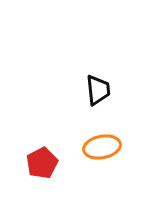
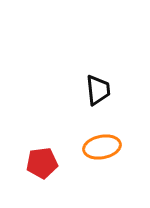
red pentagon: rotated 20 degrees clockwise
